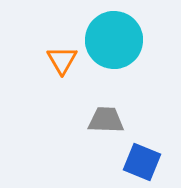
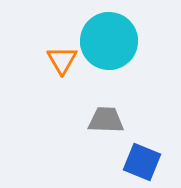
cyan circle: moved 5 px left, 1 px down
